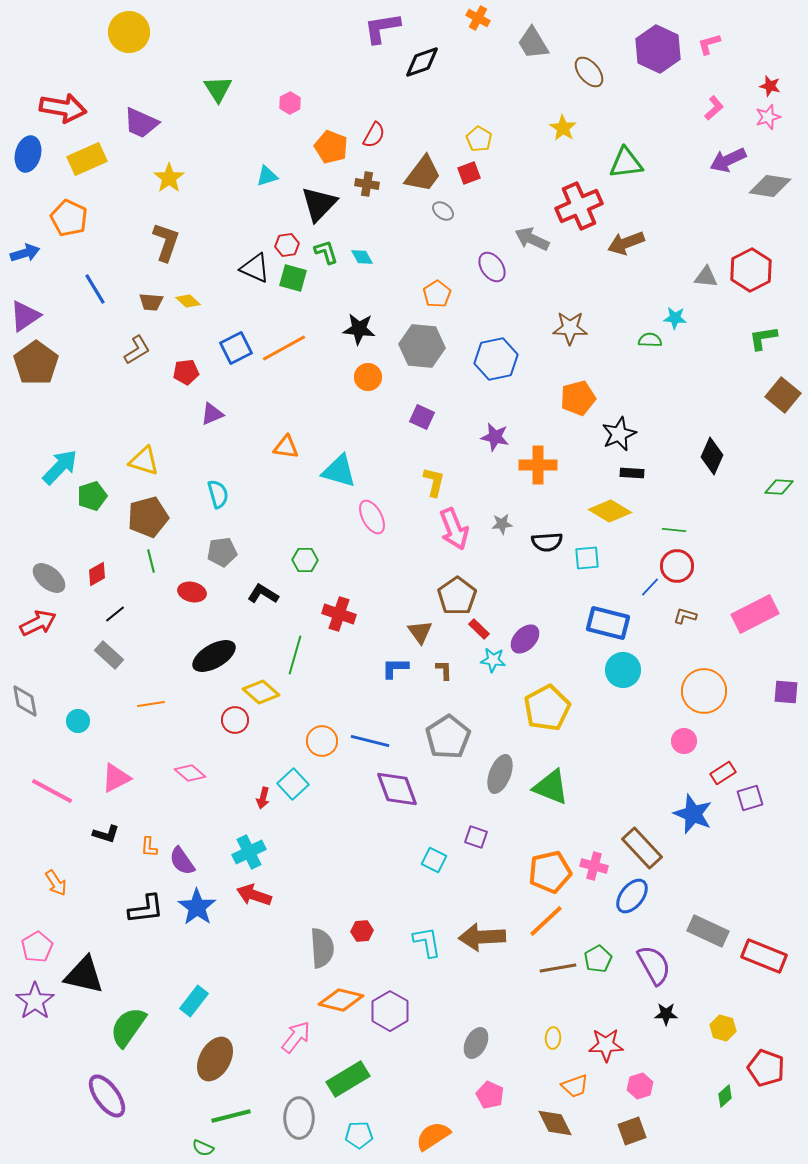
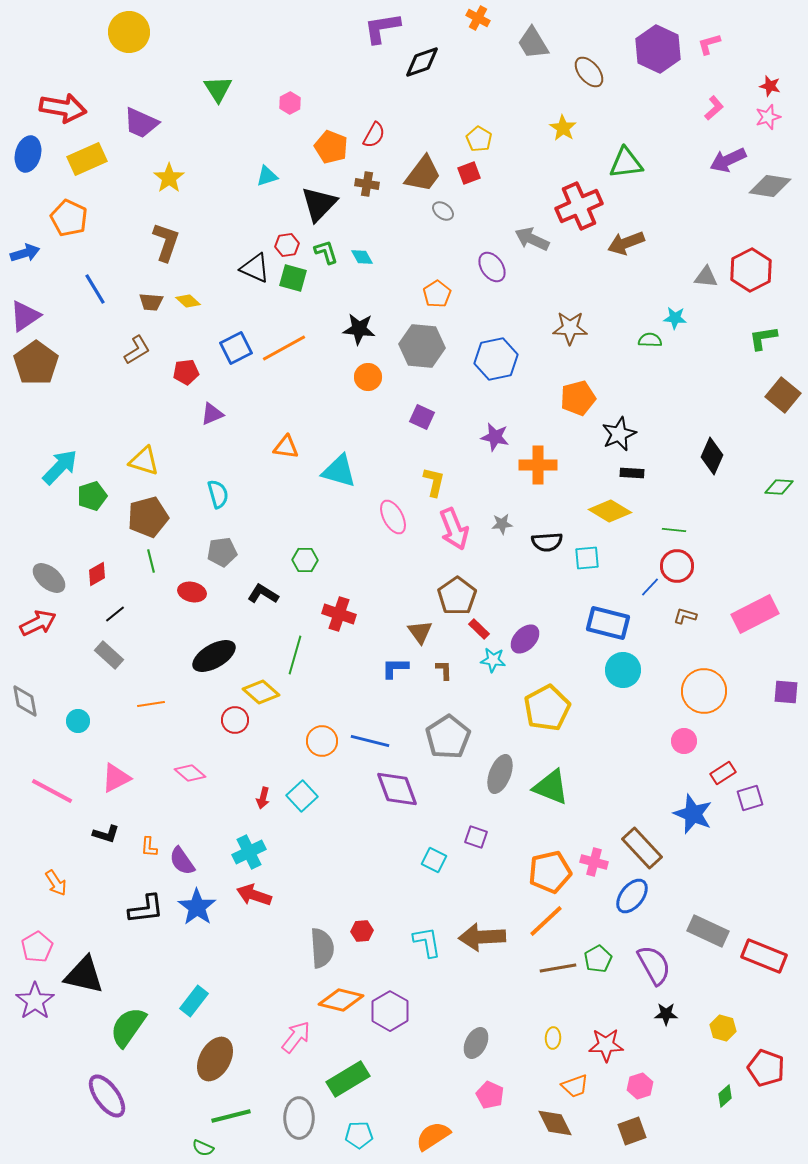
pink ellipse at (372, 517): moved 21 px right
cyan square at (293, 784): moved 9 px right, 12 px down
pink cross at (594, 866): moved 4 px up
